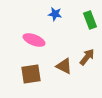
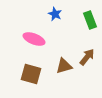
blue star: rotated 16 degrees clockwise
pink ellipse: moved 1 px up
brown triangle: rotated 42 degrees counterclockwise
brown square: rotated 25 degrees clockwise
